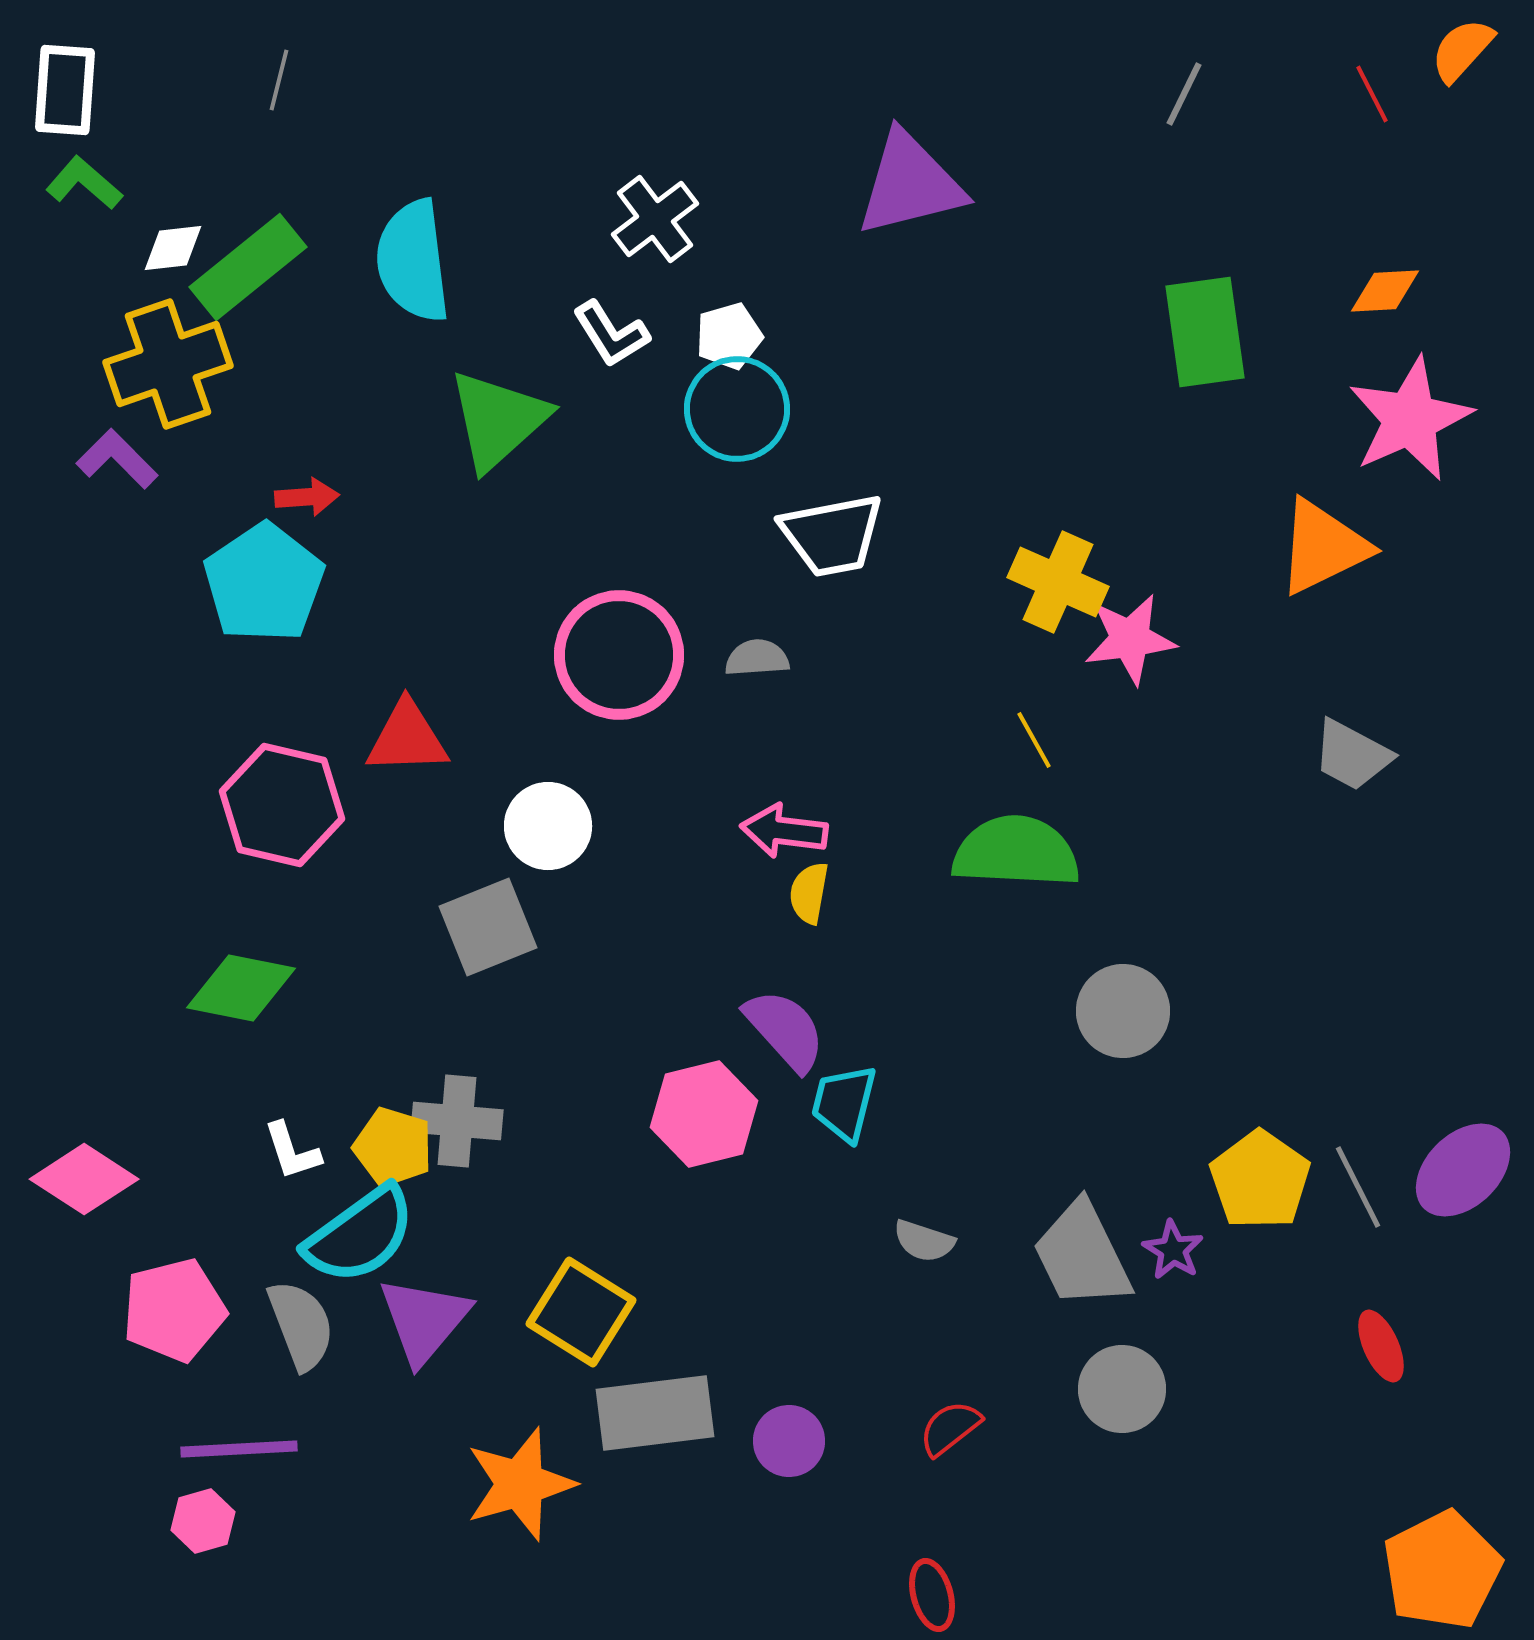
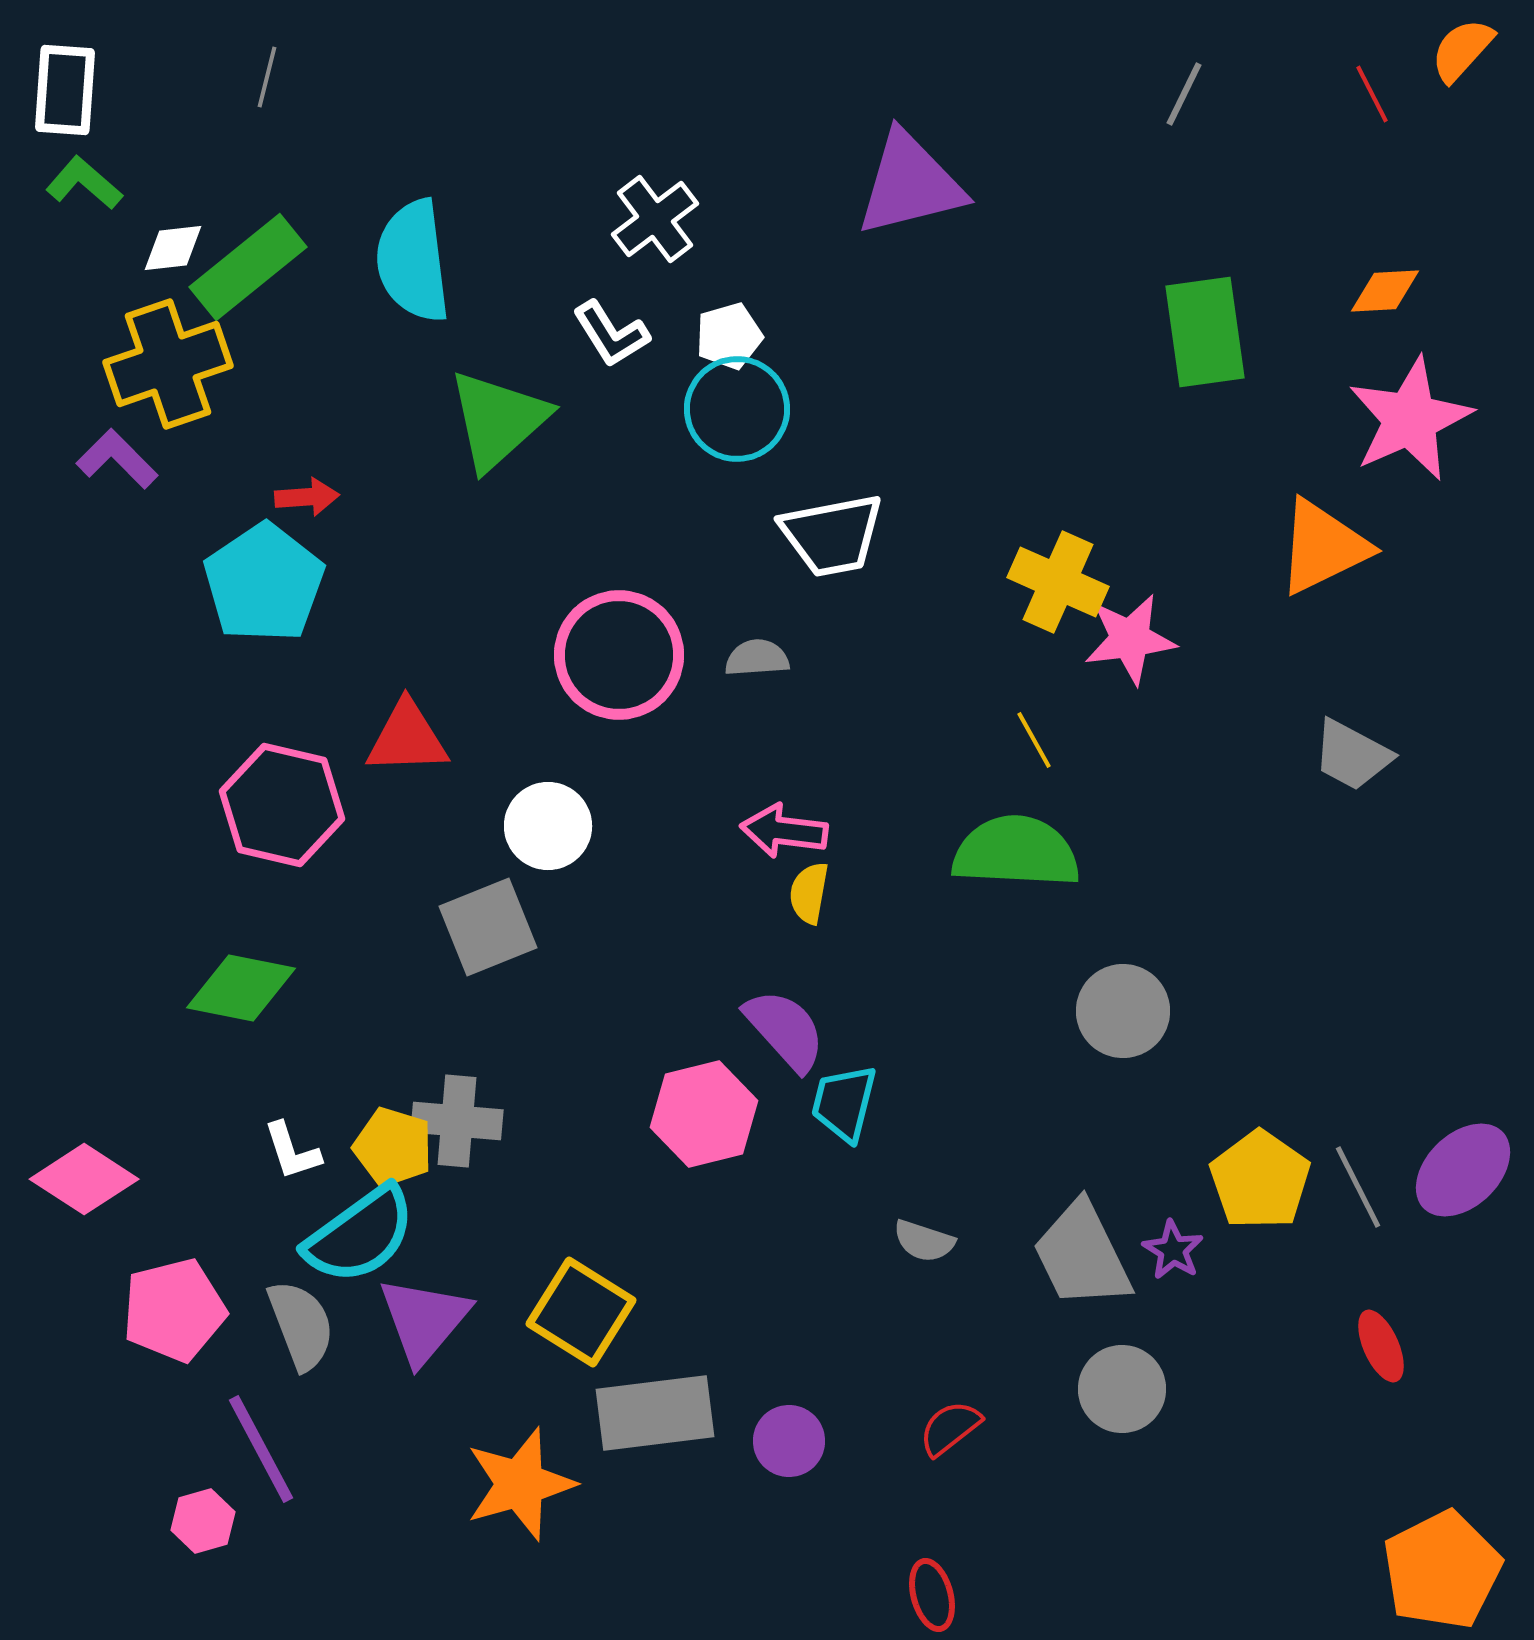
gray line at (279, 80): moved 12 px left, 3 px up
purple line at (239, 1449): moved 22 px right; rotated 65 degrees clockwise
